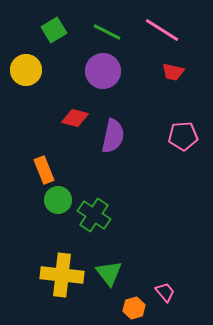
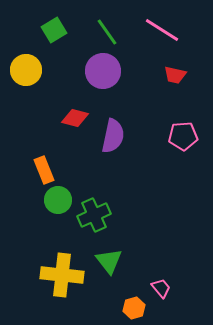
green line: rotated 28 degrees clockwise
red trapezoid: moved 2 px right, 3 px down
green cross: rotated 32 degrees clockwise
green triangle: moved 12 px up
pink trapezoid: moved 4 px left, 4 px up
